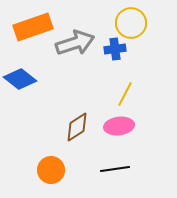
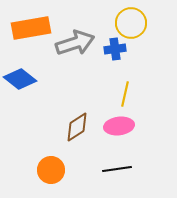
orange rectangle: moved 2 px left, 1 px down; rotated 9 degrees clockwise
yellow line: rotated 15 degrees counterclockwise
black line: moved 2 px right
